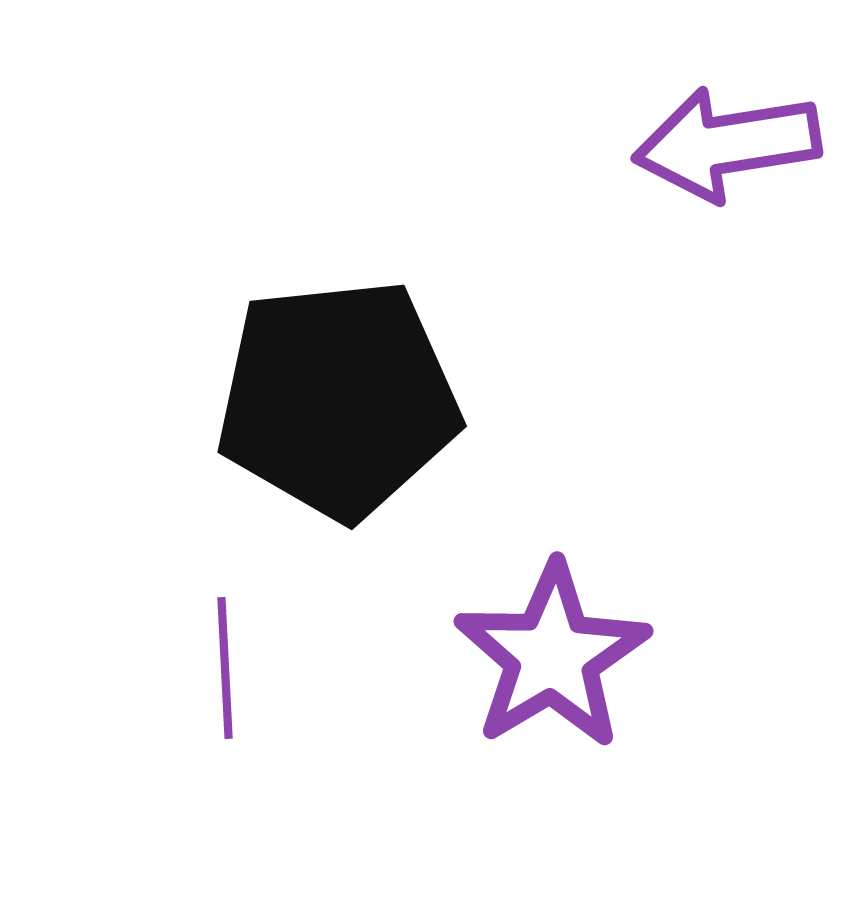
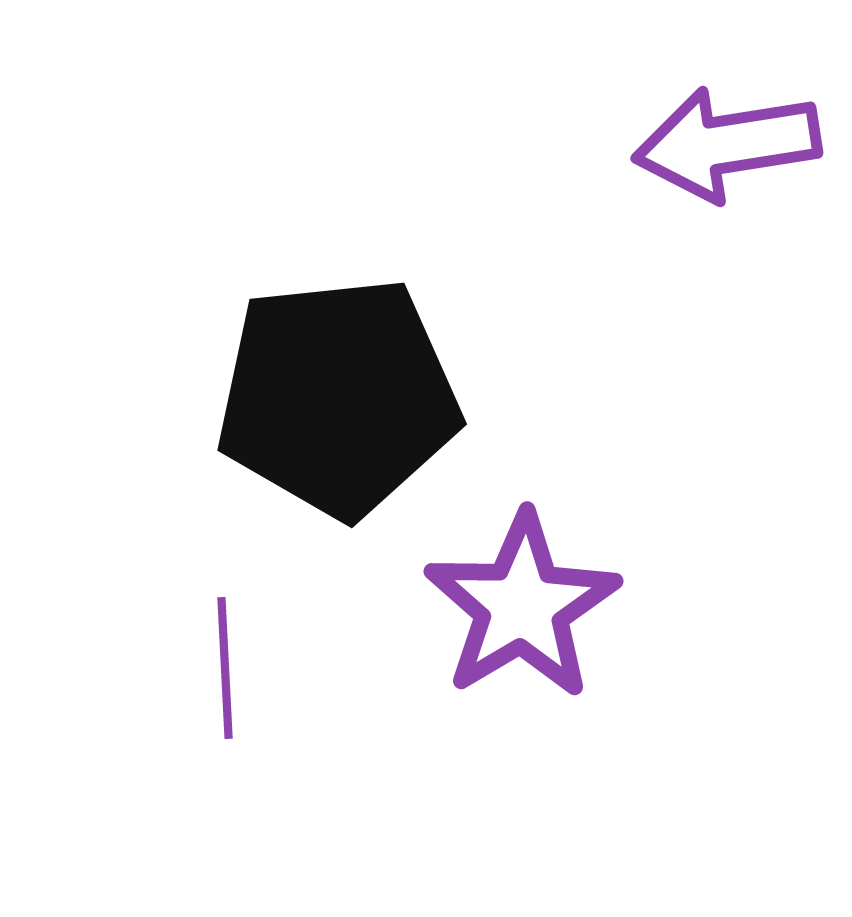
black pentagon: moved 2 px up
purple star: moved 30 px left, 50 px up
